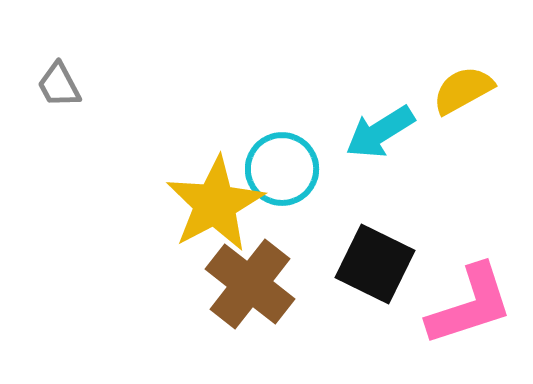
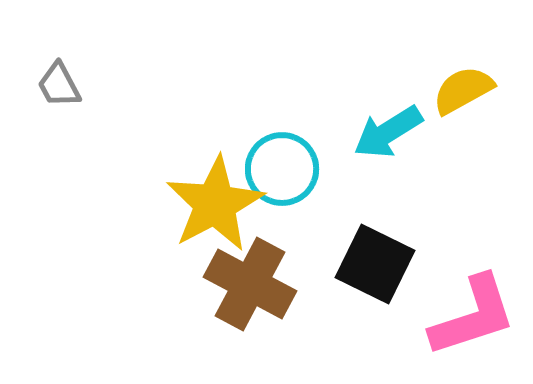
cyan arrow: moved 8 px right
brown cross: rotated 10 degrees counterclockwise
pink L-shape: moved 3 px right, 11 px down
